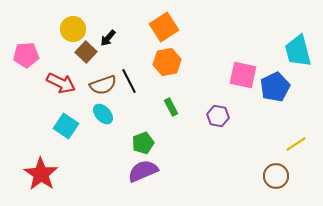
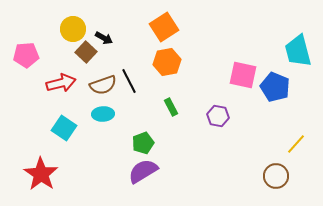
black arrow: moved 4 px left; rotated 102 degrees counterclockwise
red arrow: rotated 40 degrees counterclockwise
blue pentagon: rotated 24 degrees counterclockwise
cyan ellipse: rotated 50 degrees counterclockwise
cyan square: moved 2 px left, 2 px down
yellow line: rotated 15 degrees counterclockwise
purple semicircle: rotated 8 degrees counterclockwise
